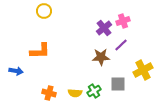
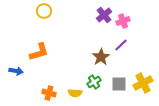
purple cross: moved 13 px up
orange L-shape: moved 1 px left, 1 px down; rotated 15 degrees counterclockwise
brown star: rotated 30 degrees counterclockwise
yellow cross: moved 13 px down
gray square: moved 1 px right
green cross: moved 9 px up
